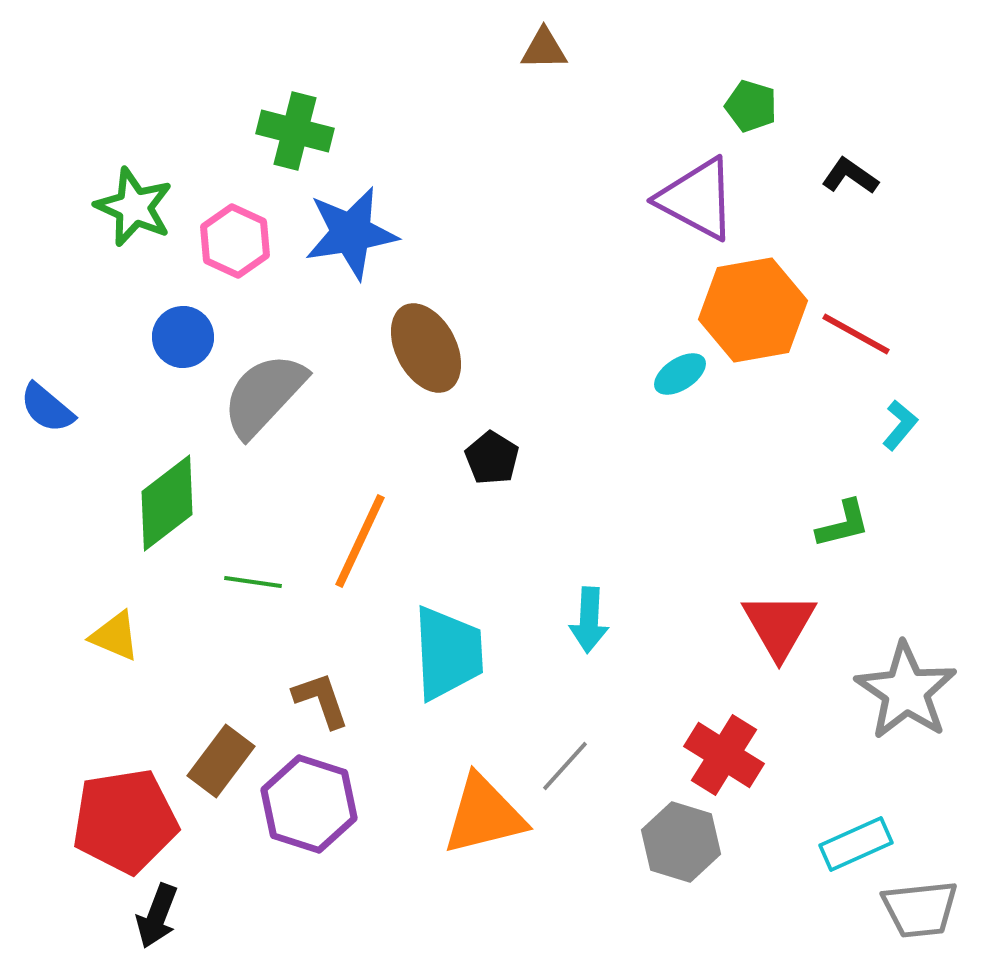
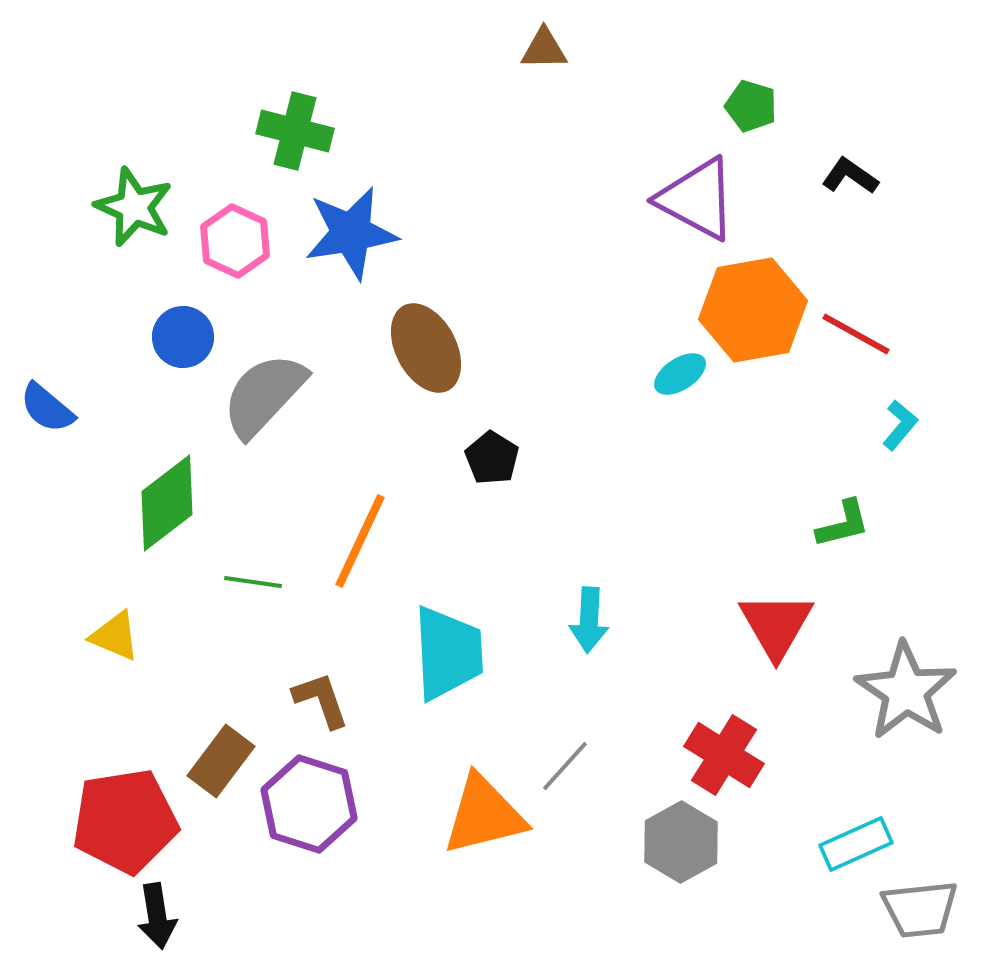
red triangle: moved 3 px left
gray hexagon: rotated 14 degrees clockwise
black arrow: rotated 30 degrees counterclockwise
